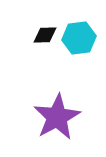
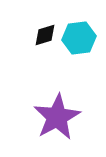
black diamond: rotated 15 degrees counterclockwise
